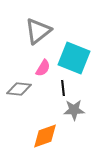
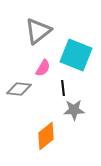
cyan square: moved 2 px right, 3 px up
orange diamond: moved 1 px right; rotated 20 degrees counterclockwise
